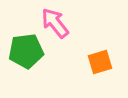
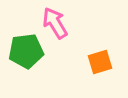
pink arrow: rotated 8 degrees clockwise
